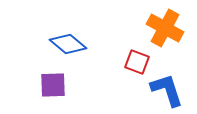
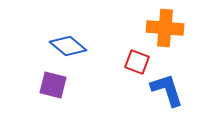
orange cross: rotated 24 degrees counterclockwise
blue diamond: moved 2 px down
purple square: rotated 16 degrees clockwise
